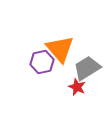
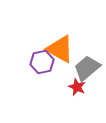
orange triangle: rotated 20 degrees counterclockwise
gray trapezoid: rotated 8 degrees counterclockwise
